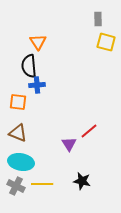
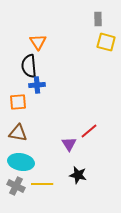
orange square: rotated 12 degrees counterclockwise
brown triangle: rotated 12 degrees counterclockwise
black star: moved 4 px left, 6 px up
